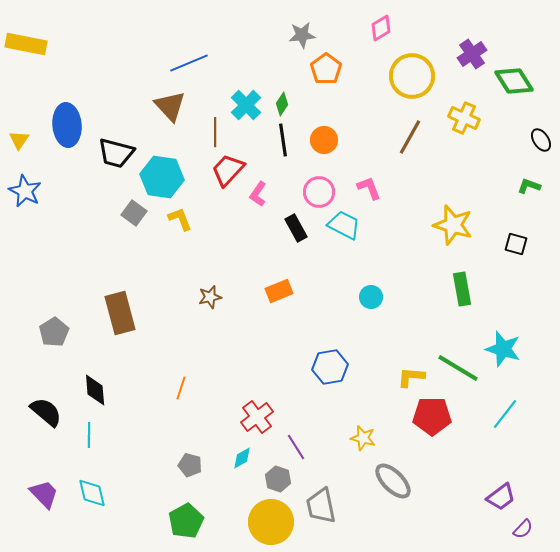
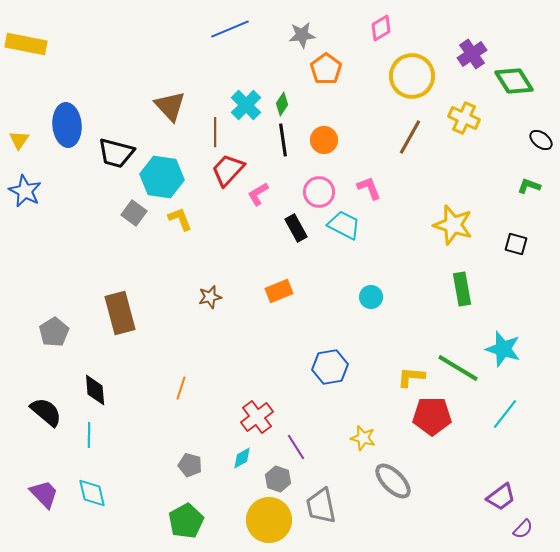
blue line at (189, 63): moved 41 px right, 34 px up
black ellipse at (541, 140): rotated 20 degrees counterclockwise
pink L-shape at (258, 194): rotated 25 degrees clockwise
yellow circle at (271, 522): moved 2 px left, 2 px up
